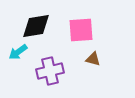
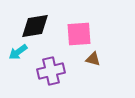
black diamond: moved 1 px left
pink square: moved 2 px left, 4 px down
purple cross: moved 1 px right
